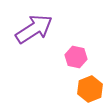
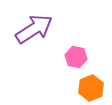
orange hexagon: moved 1 px right, 1 px up
